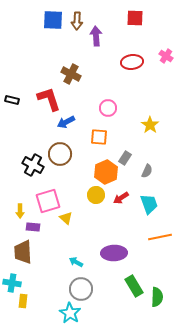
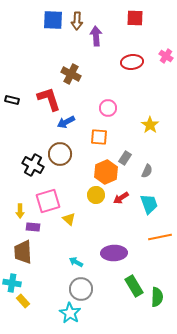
yellow triangle: moved 3 px right, 1 px down
yellow rectangle: rotated 48 degrees counterclockwise
